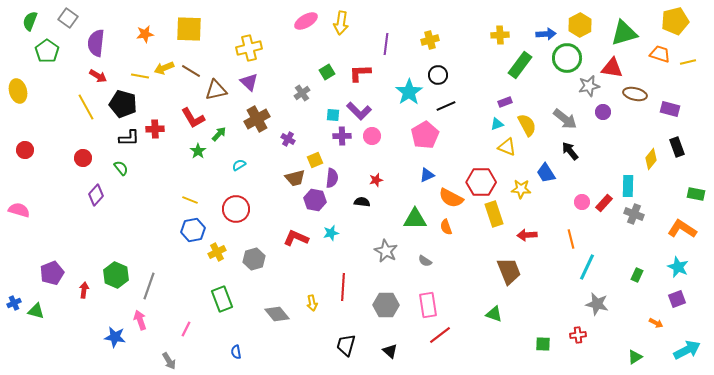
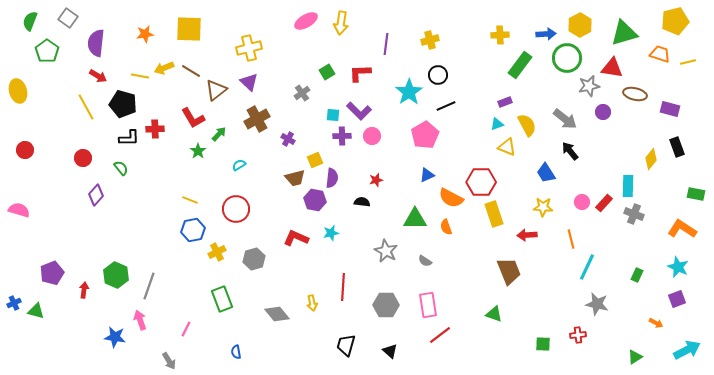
brown triangle at (216, 90): rotated 25 degrees counterclockwise
yellow star at (521, 189): moved 22 px right, 18 px down
